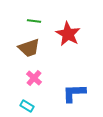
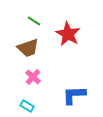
green line: rotated 24 degrees clockwise
brown trapezoid: moved 1 px left
pink cross: moved 1 px left, 1 px up
blue L-shape: moved 2 px down
